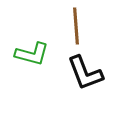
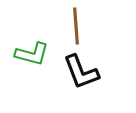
black L-shape: moved 4 px left, 1 px up
